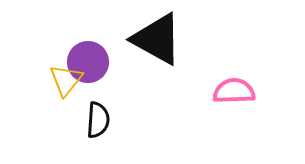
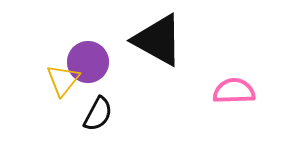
black triangle: moved 1 px right, 1 px down
yellow triangle: moved 3 px left
black semicircle: moved 6 px up; rotated 24 degrees clockwise
